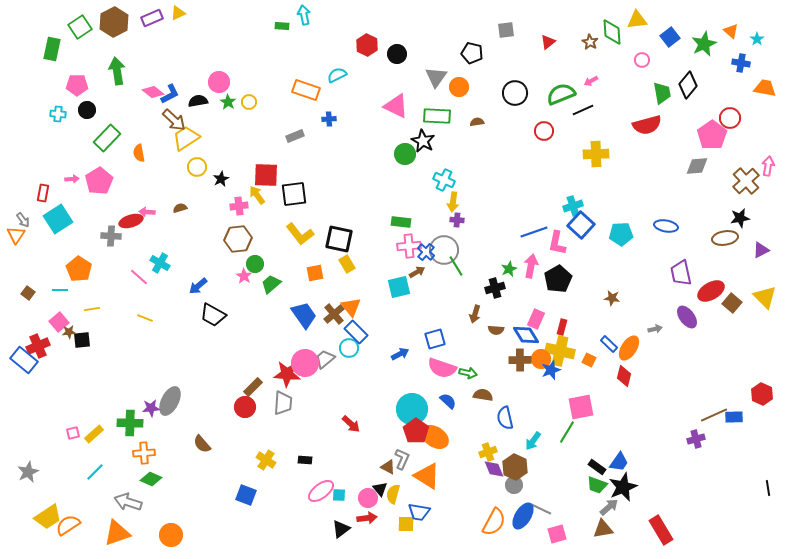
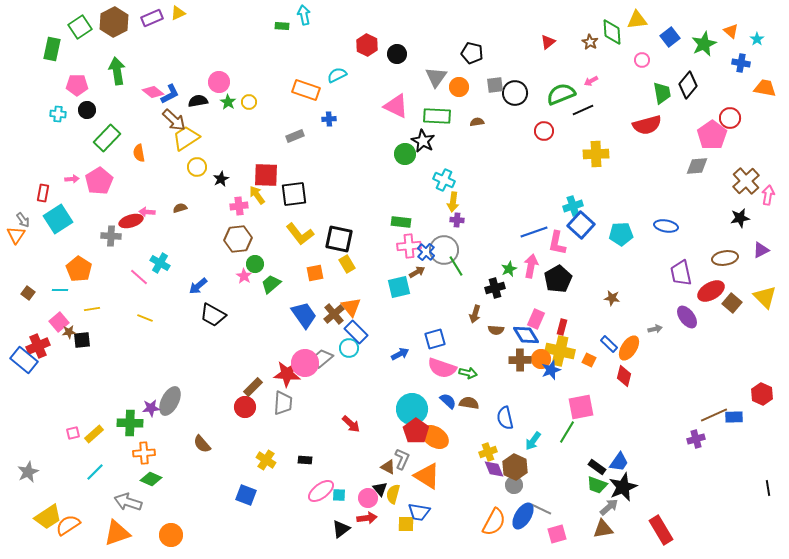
gray square at (506, 30): moved 11 px left, 55 px down
pink arrow at (768, 166): moved 29 px down
brown ellipse at (725, 238): moved 20 px down
gray trapezoid at (325, 359): moved 2 px left, 1 px up
brown semicircle at (483, 395): moved 14 px left, 8 px down
